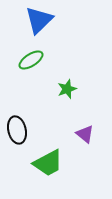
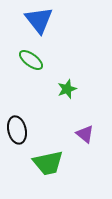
blue triangle: rotated 24 degrees counterclockwise
green ellipse: rotated 70 degrees clockwise
green trapezoid: rotated 16 degrees clockwise
